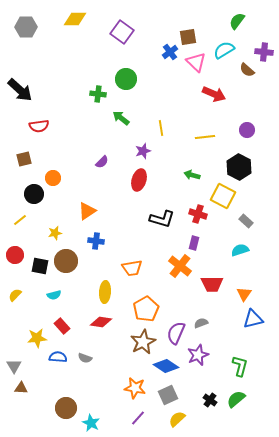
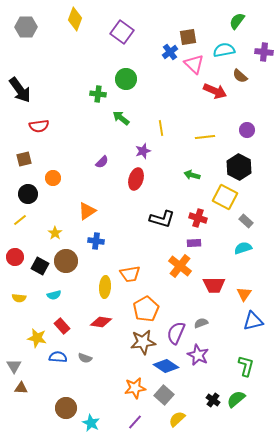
yellow diamond at (75, 19): rotated 70 degrees counterclockwise
cyan semicircle at (224, 50): rotated 20 degrees clockwise
pink triangle at (196, 62): moved 2 px left, 2 px down
brown semicircle at (247, 70): moved 7 px left, 6 px down
black arrow at (20, 90): rotated 12 degrees clockwise
red arrow at (214, 94): moved 1 px right, 3 px up
red ellipse at (139, 180): moved 3 px left, 1 px up
black circle at (34, 194): moved 6 px left
yellow square at (223, 196): moved 2 px right, 1 px down
red cross at (198, 214): moved 4 px down
yellow star at (55, 233): rotated 24 degrees counterclockwise
purple rectangle at (194, 243): rotated 72 degrees clockwise
cyan semicircle at (240, 250): moved 3 px right, 2 px up
red circle at (15, 255): moved 2 px down
black square at (40, 266): rotated 18 degrees clockwise
orange trapezoid at (132, 268): moved 2 px left, 6 px down
red trapezoid at (212, 284): moved 2 px right, 1 px down
yellow ellipse at (105, 292): moved 5 px up
yellow semicircle at (15, 295): moved 4 px right, 3 px down; rotated 128 degrees counterclockwise
blue triangle at (253, 319): moved 2 px down
yellow star at (37, 338): rotated 18 degrees clockwise
brown star at (143, 342): rotated 20 degrees clockwise
purple star at (198, 355): rotated 25 degrees counterclockwise
green L-shape at (240, 366): moved 6 px right
orange star at (135, 388): rotated 20 degrees counterclockwise
gray square at (168, 395): moved 4 px left; rotated 24 degrees counterclockwise
black cross at (210, 400): moved 3 px right
purple line at (138, 418): moved 3 px left, 4 px down
